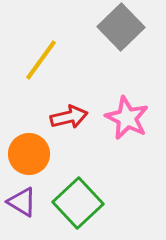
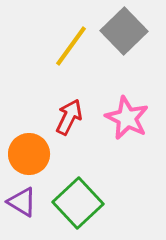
gray square: moved 3 px right, 4 px down
yellow line: moved 30 px right, 14 px up
red arrow: rotated 51 degrees counterclockwise
